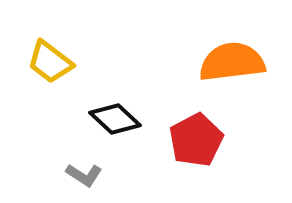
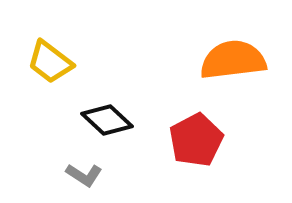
orange semicircle: moved 1 px right, 2 px up
black diamond: moved 8 px left, 1 px down
